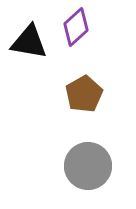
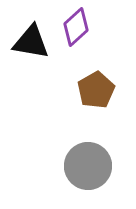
black triangle: moved 2 px right
brown pentagon: moved 12 px right, 4 px up
